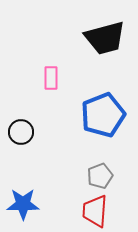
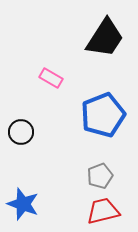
black trapezoid: rotated 42 degrees counterclockwise
pink rectangle: rotated 60 degrees counterclockwise
blue star: rotated 20 degrees clockwise
red trapezoid: moved 8 px right; rotated 72 degrees clockwise
